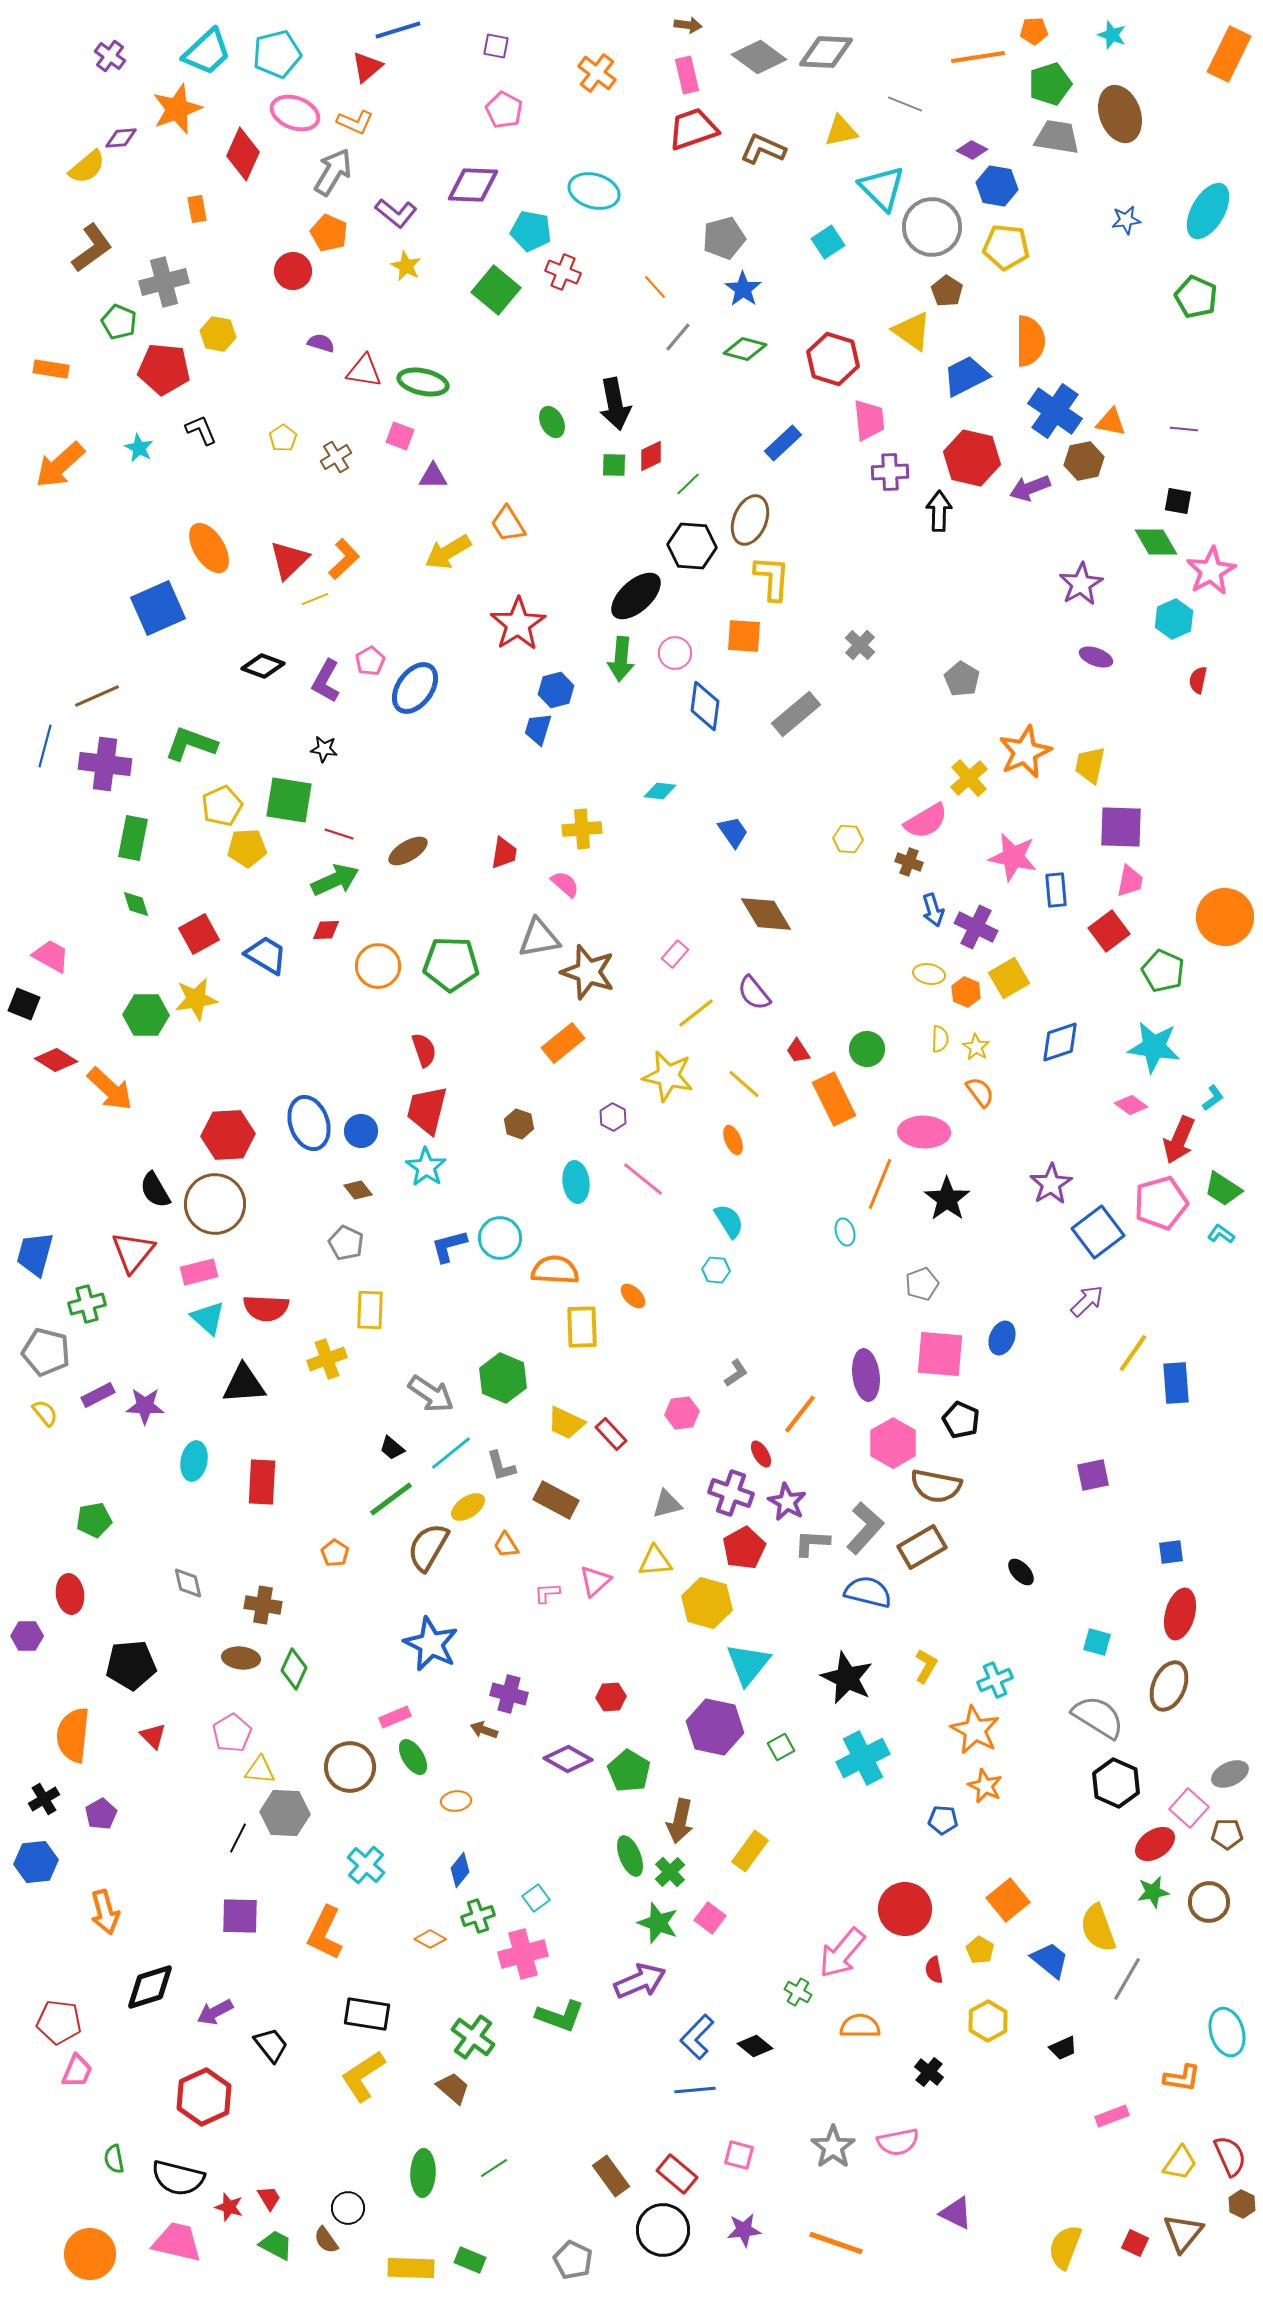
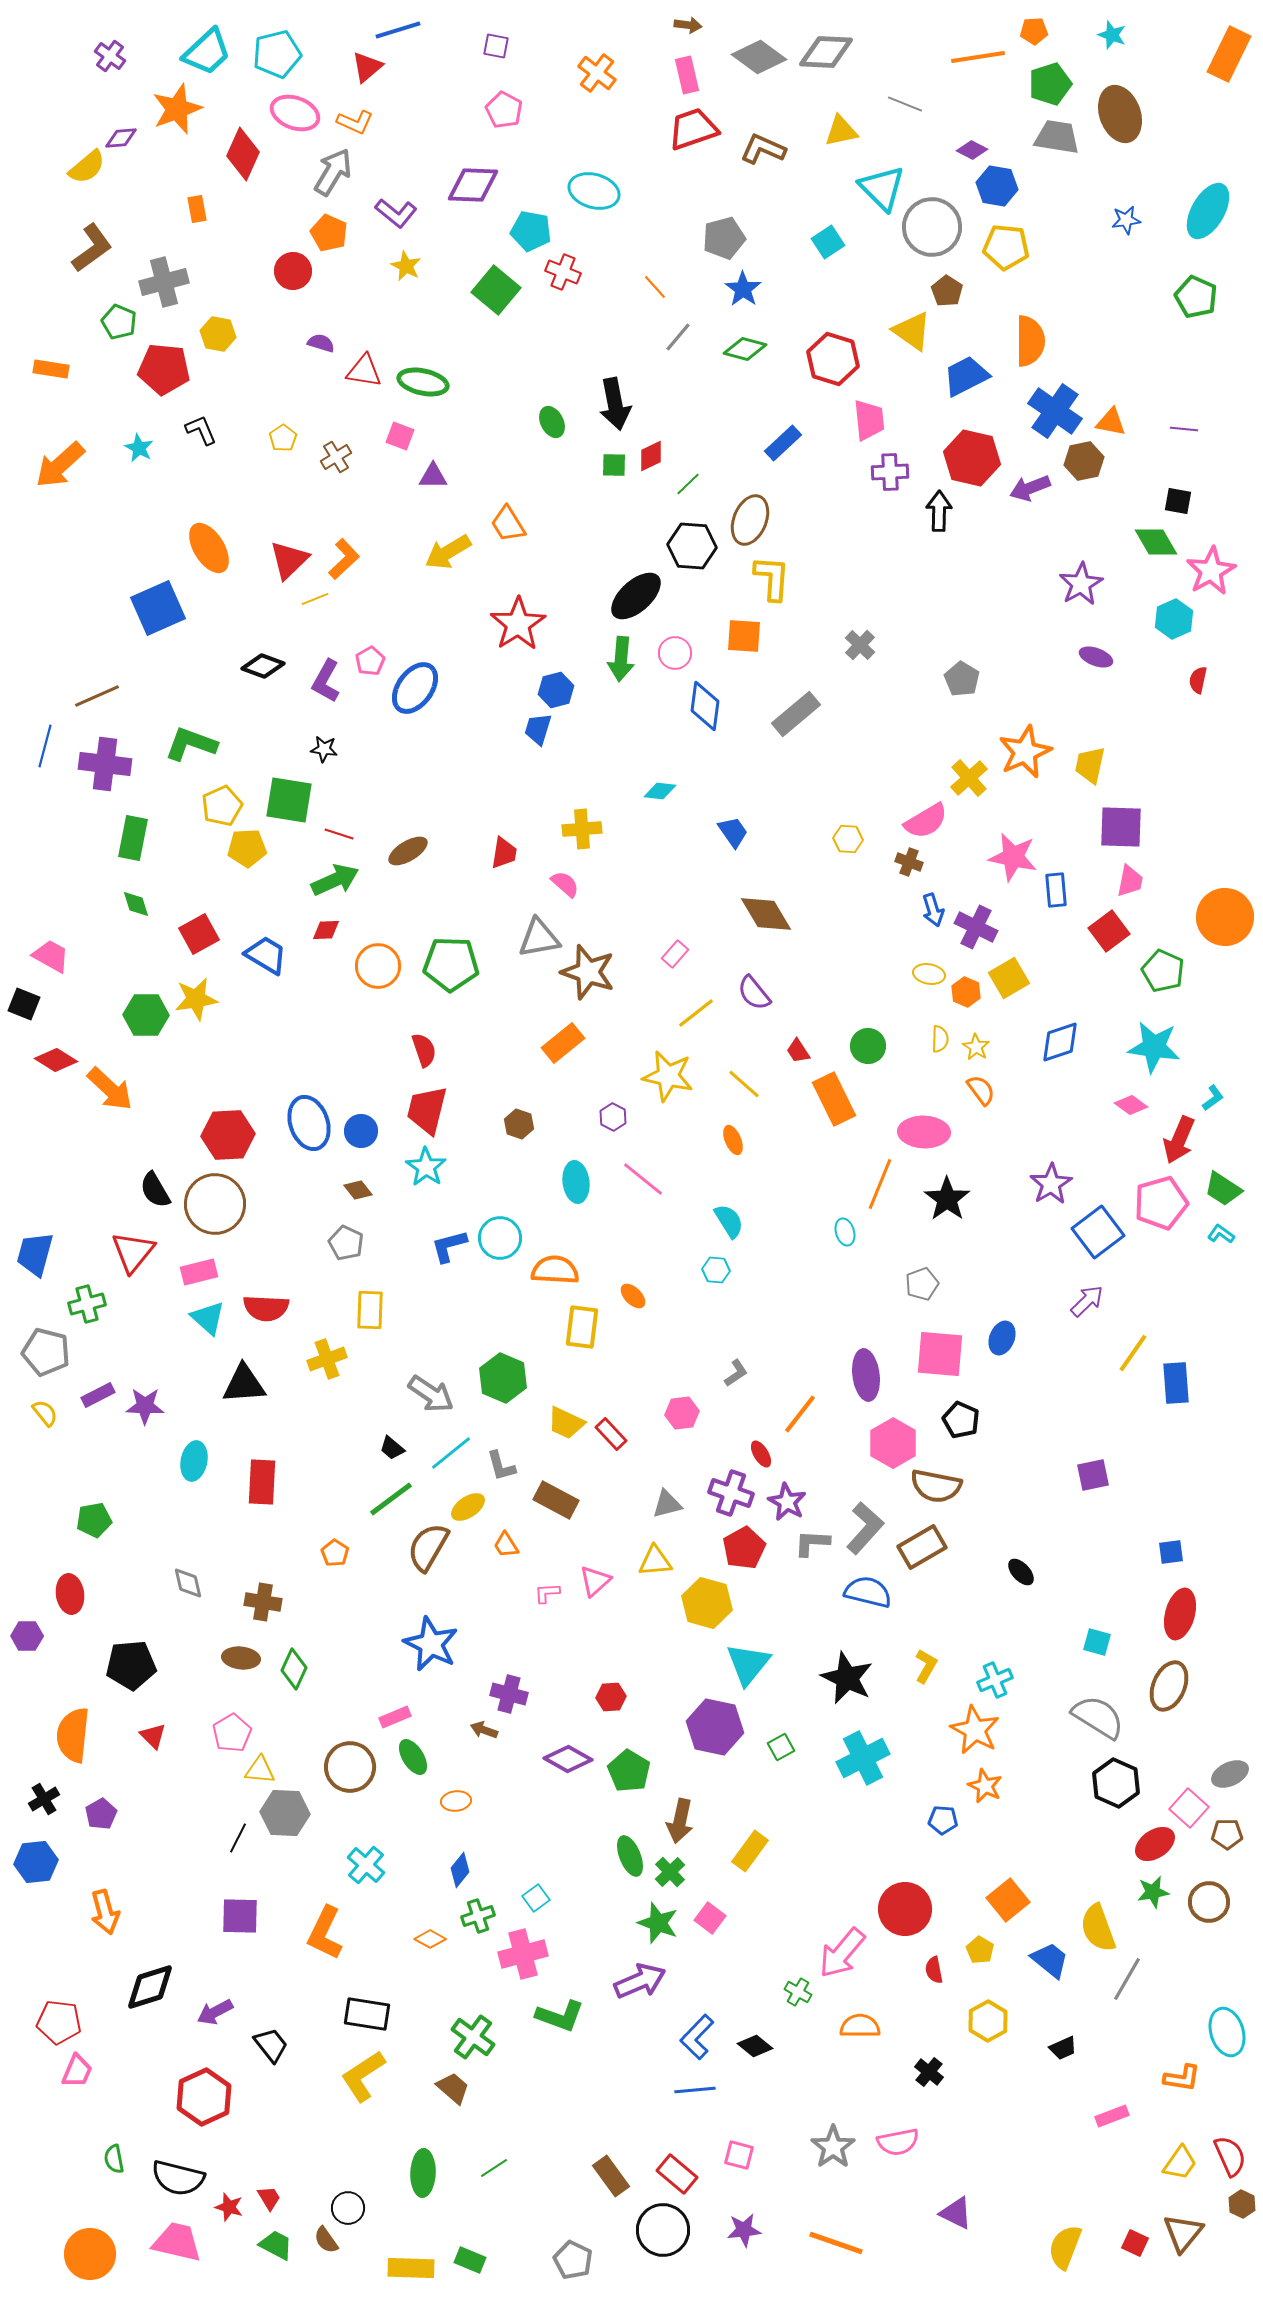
green circle at (867, 1049): moved 1 px right, 3 px up
orange semicircle at (980, 1092): moved 1 px right, 2 px up
yellow rectangle at (582, 1327): rotated 9 degrees clockwise
brown cross at (263, 1605): moved 3 px up
